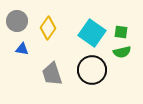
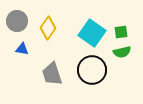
green square: rotated 16 degrees counterclockwise
